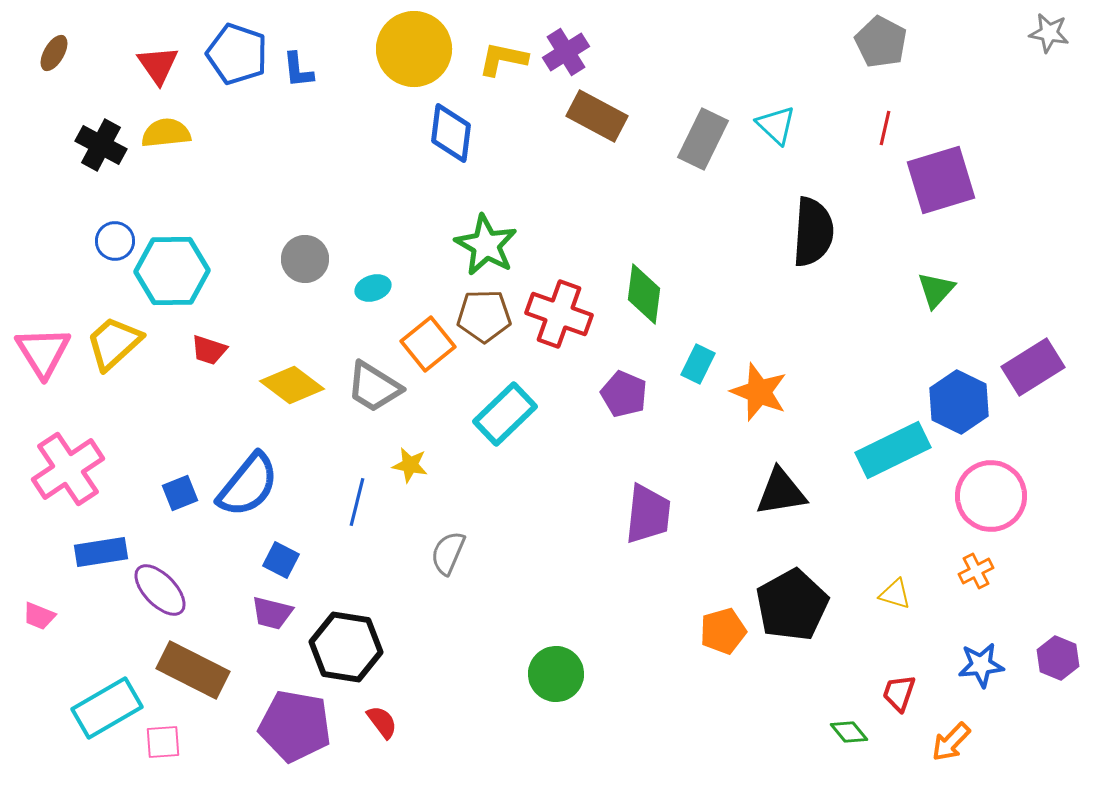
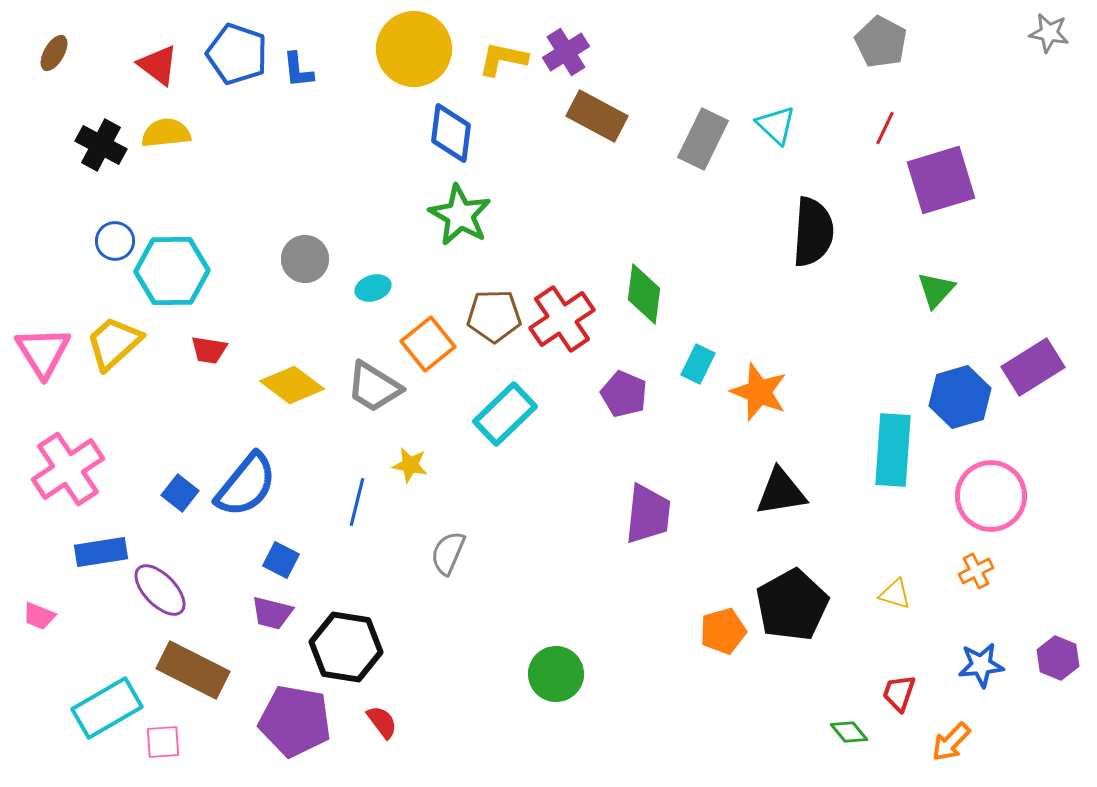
red triangle at (158, 65): rotated 18 degrees counterclockwise
red line at (885, 128): rotated 12 degrees clockwise
green star at (486, 245): moved 26 px left, 30 px up
red cross at (559, 314): moved 3 px right, 5 px down; rotated 36 degrees clockwise
brown pentagon at (484, 316): moved 10 px right
red trapezoid at (209, 350): rotated 9 degrees counterclockwise
blue hexagon at (959, 402): moved 1 px right, 5 px up; rotated 18 degrees clockwise
cyan rectangle at (893, 450): rotated 60 degrees counterclockwise
blue semicircle at (248, 485): moved 2 px left
blue square at (180, 493): rotated 30 degrees counterclockwise
purple pentagon at (295, 726): moved 5 px up
